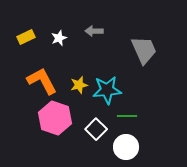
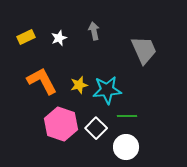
gray arrow: rotated 78 degrees clockwise
pink hexagon: moved 6 px right, 6 px down
white square: moved 1 px up
